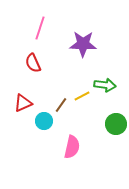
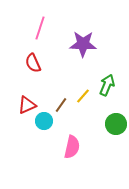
green arrow: moved 2 px right; rotated 75 degrees counterclockwise
yellow line: moved 1 px right; rotated 21 degrees counterclockwise
red triangle: moved 4 px right, 2 px down
